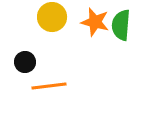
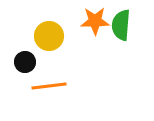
yellow circle: moved 3 px left, 19 px down
orange star: moved 1 px up; rotated 16 degrees counterclockwise
